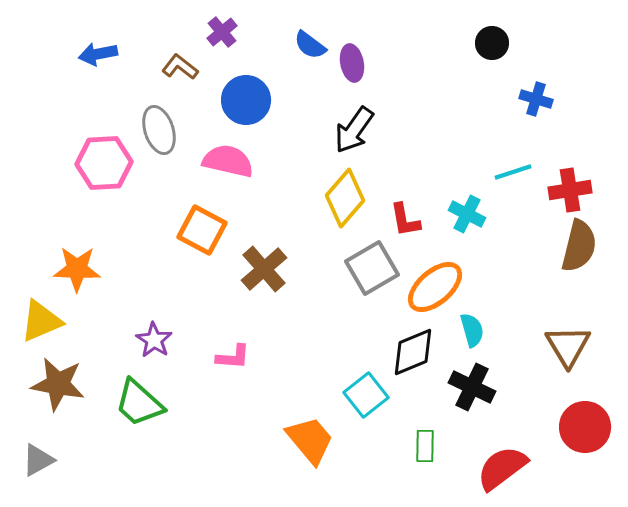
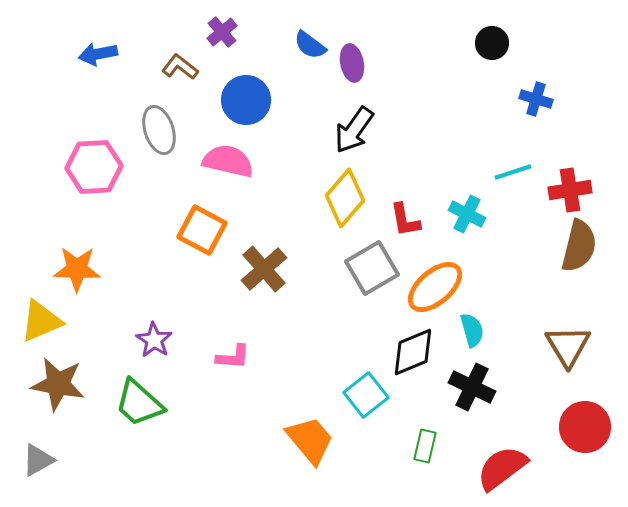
pink hexagon: moved 10 px left, 4 px down
green rectangle: rotated 12 degrees clockwise
